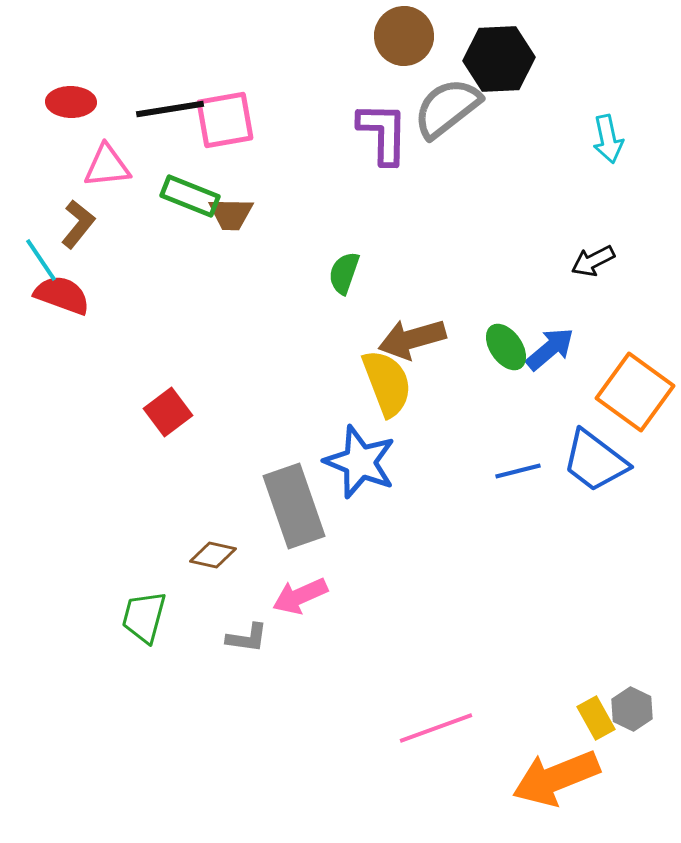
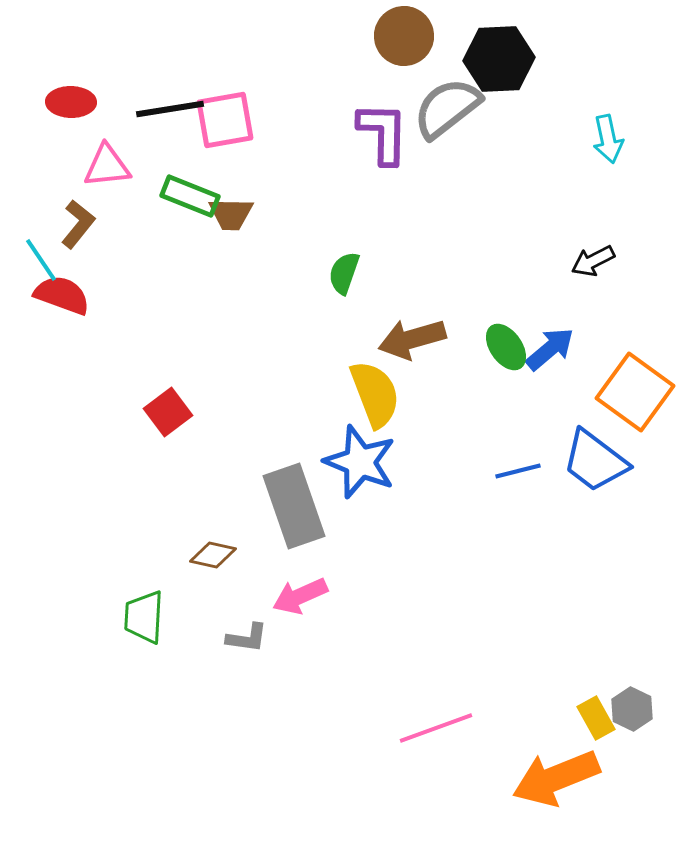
yellow semicircle: moved 12 px left, 11 px down
green trapezoid: rotated 12 degrees counterclockwise
